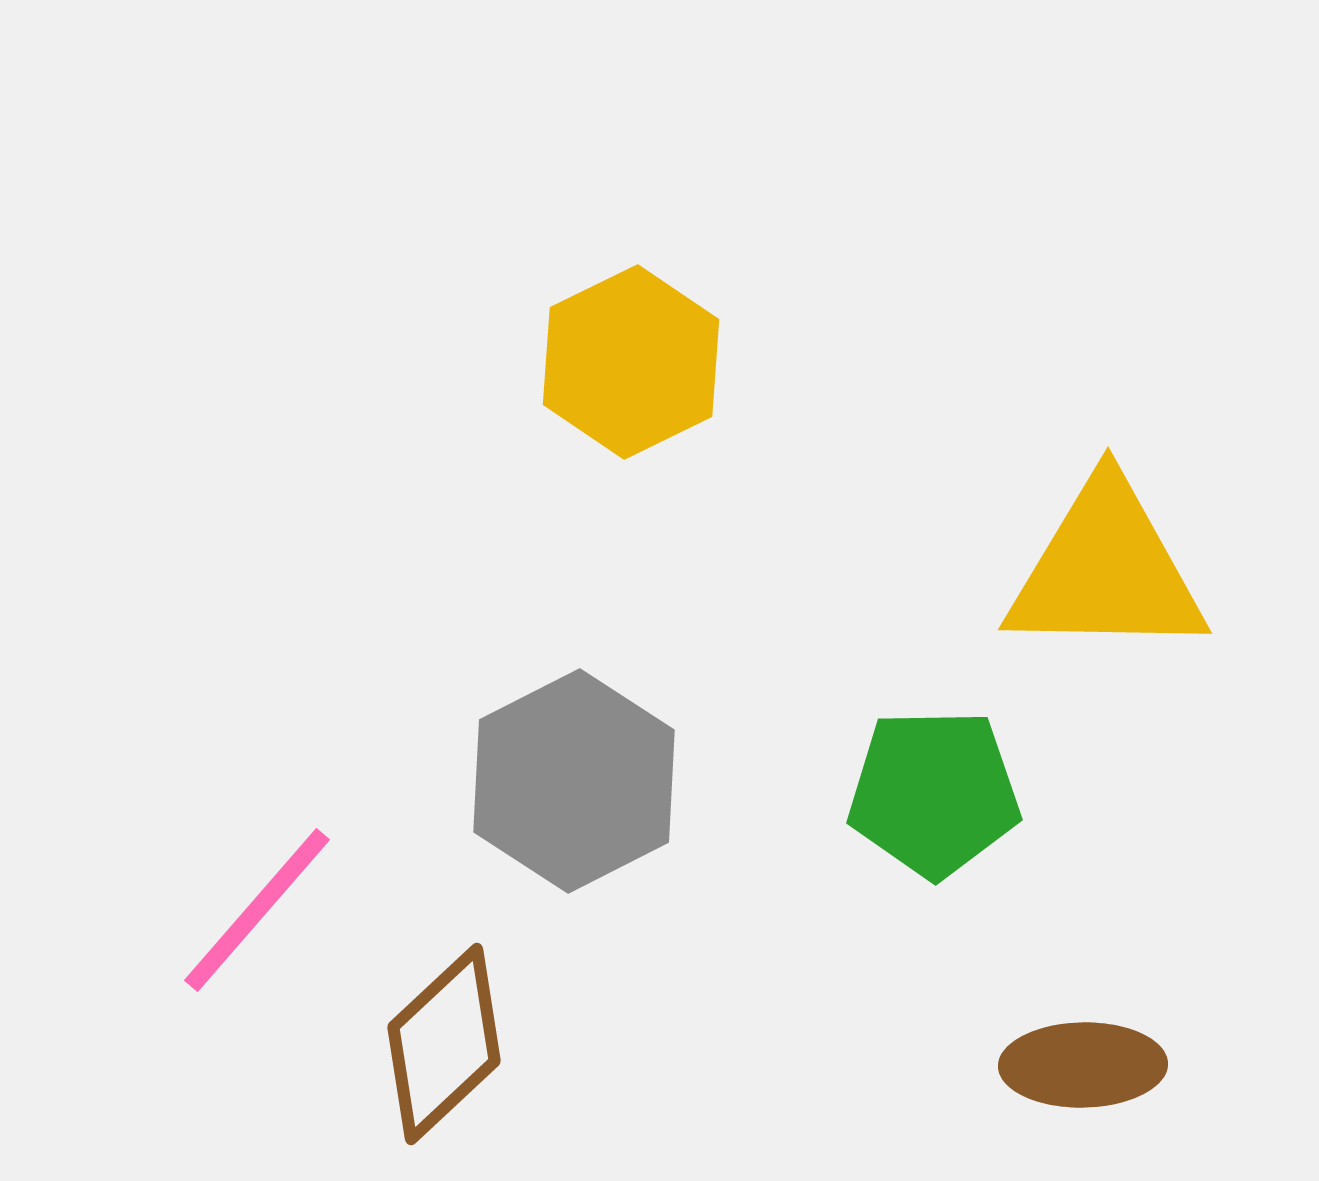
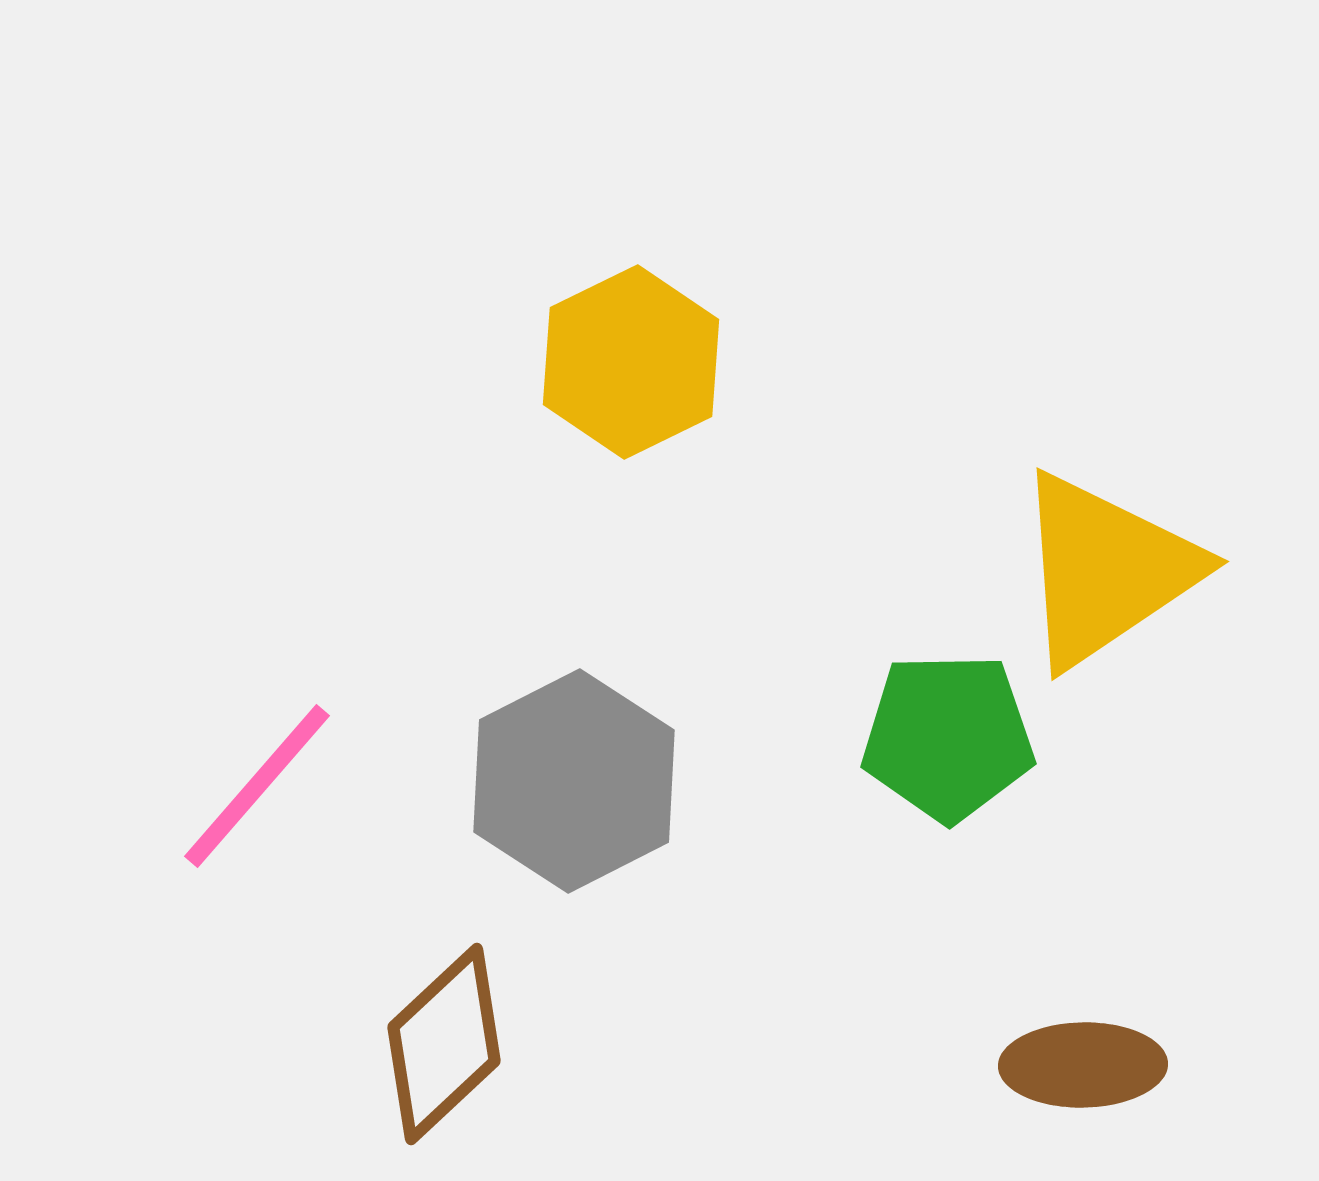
yellow triangle: rotated 35 degrees counterclockwise
green pentagon: moved 14 px right, 56 px up
pink line: moved 124 px up
